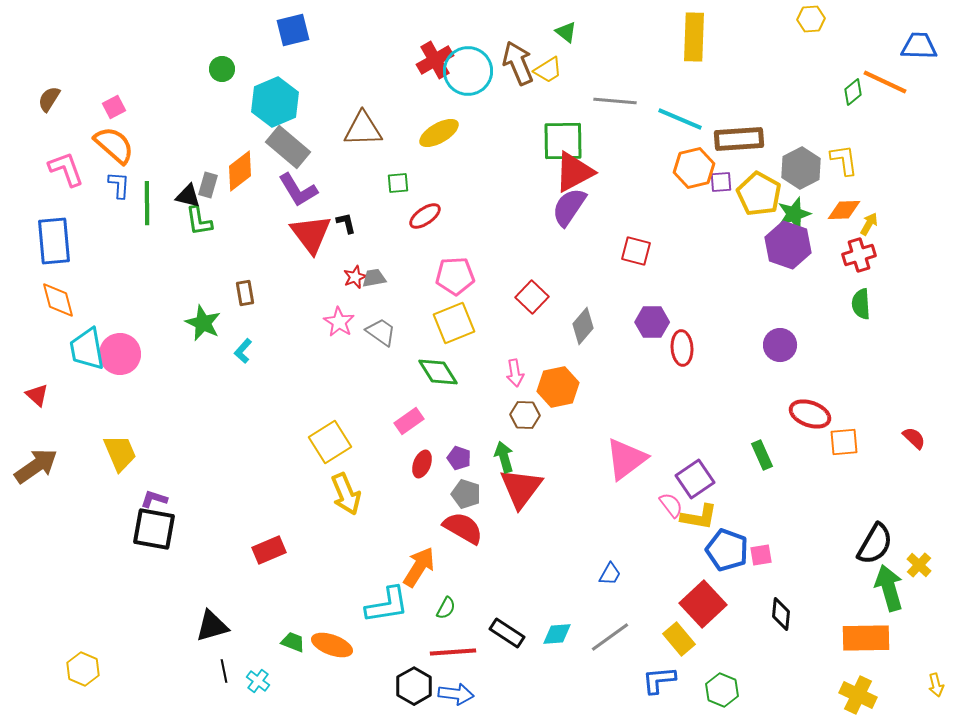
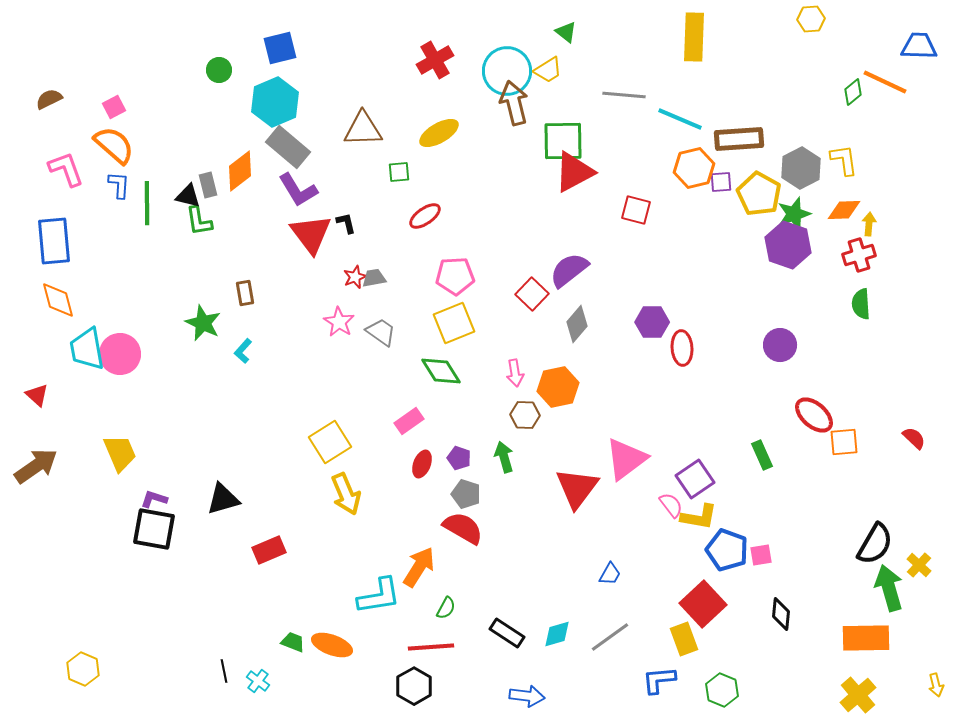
blue square at (293, 30): moved 13 px left, 18 px down
brown arrow at (518, 63): moved 4 px left, 40 px down; rotated 9 degrees clockwise
green circle at (222, 69): moved 3 px left, 1 px down
cyan circle at (468, 71): moved 39 px right
brown semicircle at (49, 99): rotated 32 degrees clockwise
gray line at (615, 101): moved 9 px right, 6 px up
green square at (398, 183): moved 1 px right, 11 px up
gray rectangle at (208, 185): rotated 30 degrees counterclockwise
purple semicircle at (569, 207): moved 63 px down; rotated 18 degrees clockwise
yellow arrow at (869, 224): rotated 25 degrees counterclockwise
red square at (636, 251): moved 41 px up
red square at (532, 297): moved 3 px up
gray diamond at (583, 326): moved 6 px left, 2 px up
green diamond at (438, 372): moved 3 px right, 1 px up
red ellipse at (810, 414): moved 4 px right, 1 px down; rotated 21 degrees clockwise
red triangle at (521, 488): moved 56 px right
cyan L-shape at (387, 605): moved 8 px left, 9 px up
black triangle at (212, 626): moved 11 px right, 127 px up
cyan diamond at (557, 634): rotated 12 degrees counterclockwise
yellow rectangle at (679, 639): moved 5 px right; rotated 20 degrees clockwise
red line at (453, 652): moved 22 px left, 5 px up
blue arrow at (456, 694): moved 71 px right, 2 px down
yellow cross at (858, 695): rotated 24 degrees clockwise
